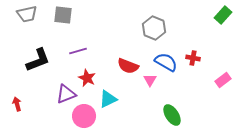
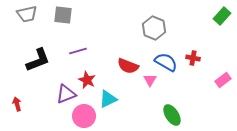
green rectangle: moved 1 px left, 1 px down
red star: moved 2 px down
